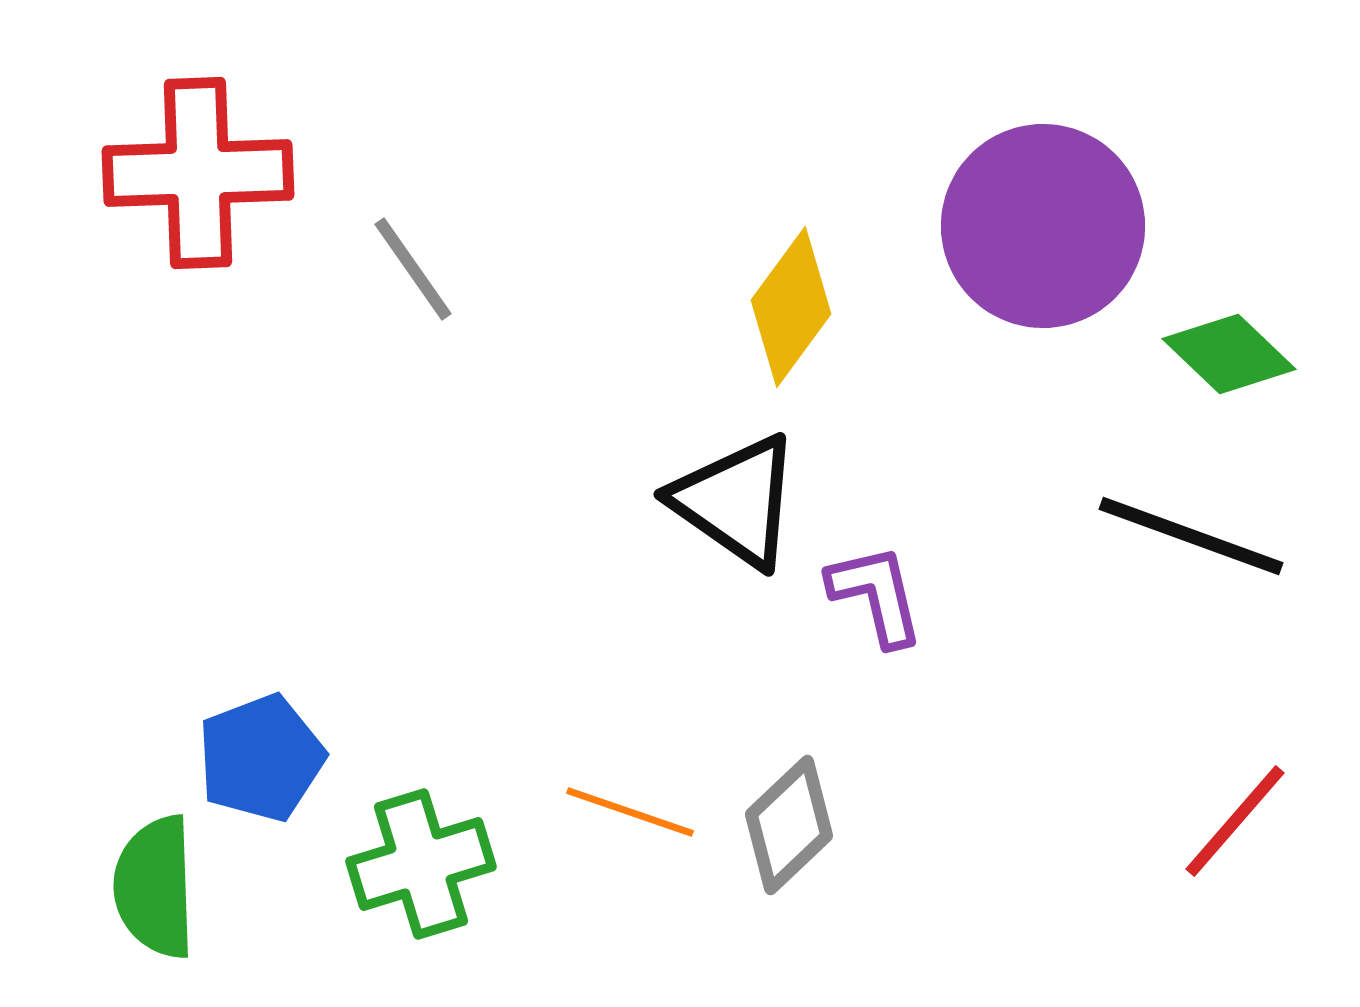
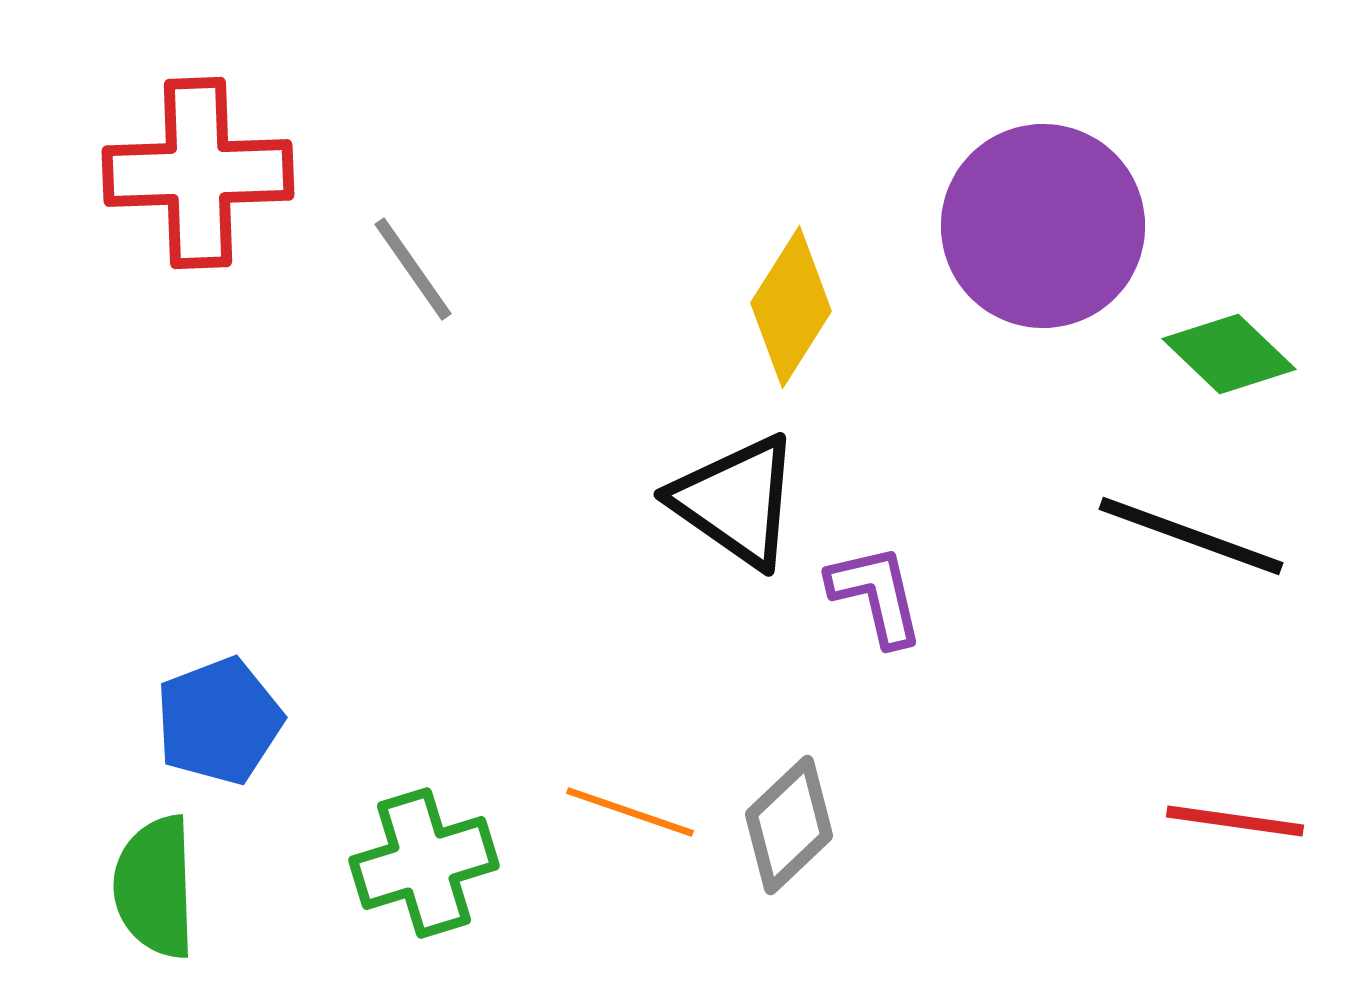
yellow diamond: rotated 4 degrees counterclockwise
blue pentagon: moved 42 px left, 37 px up
red line: rotated 57 degrees clockwise
green cross: moved 3 px right, 1 px up
